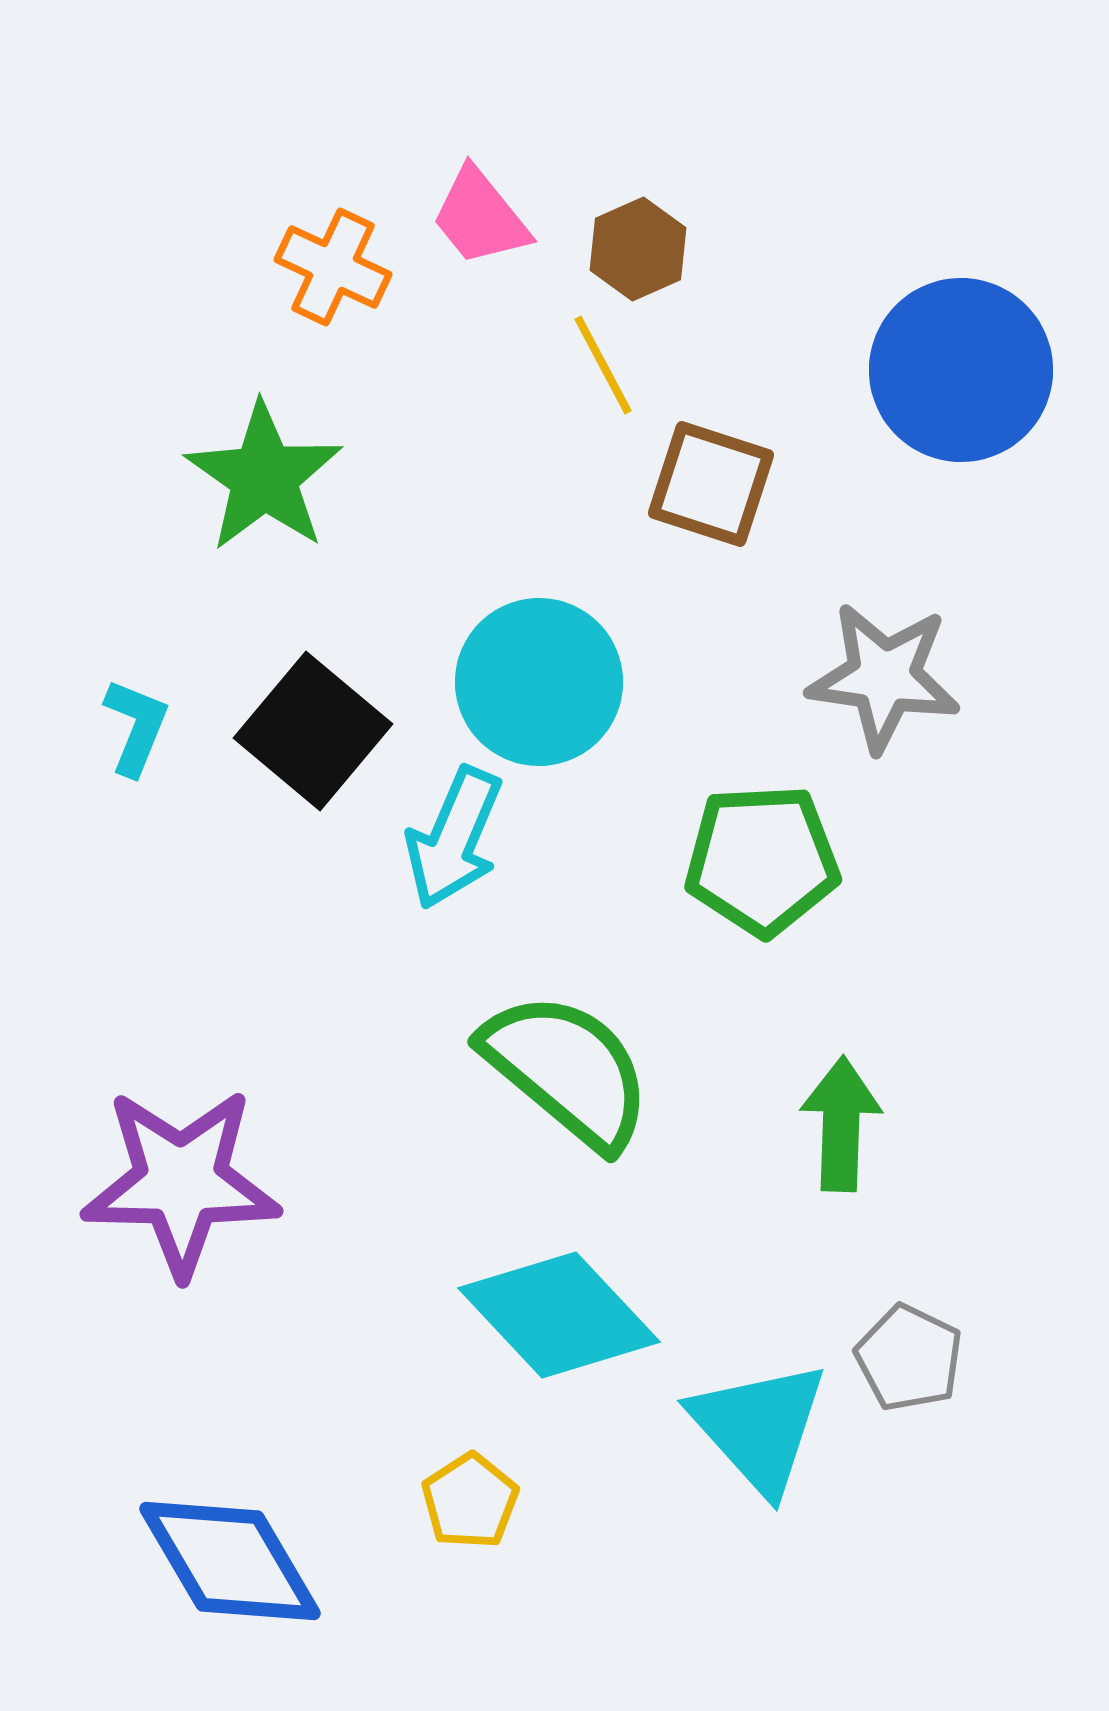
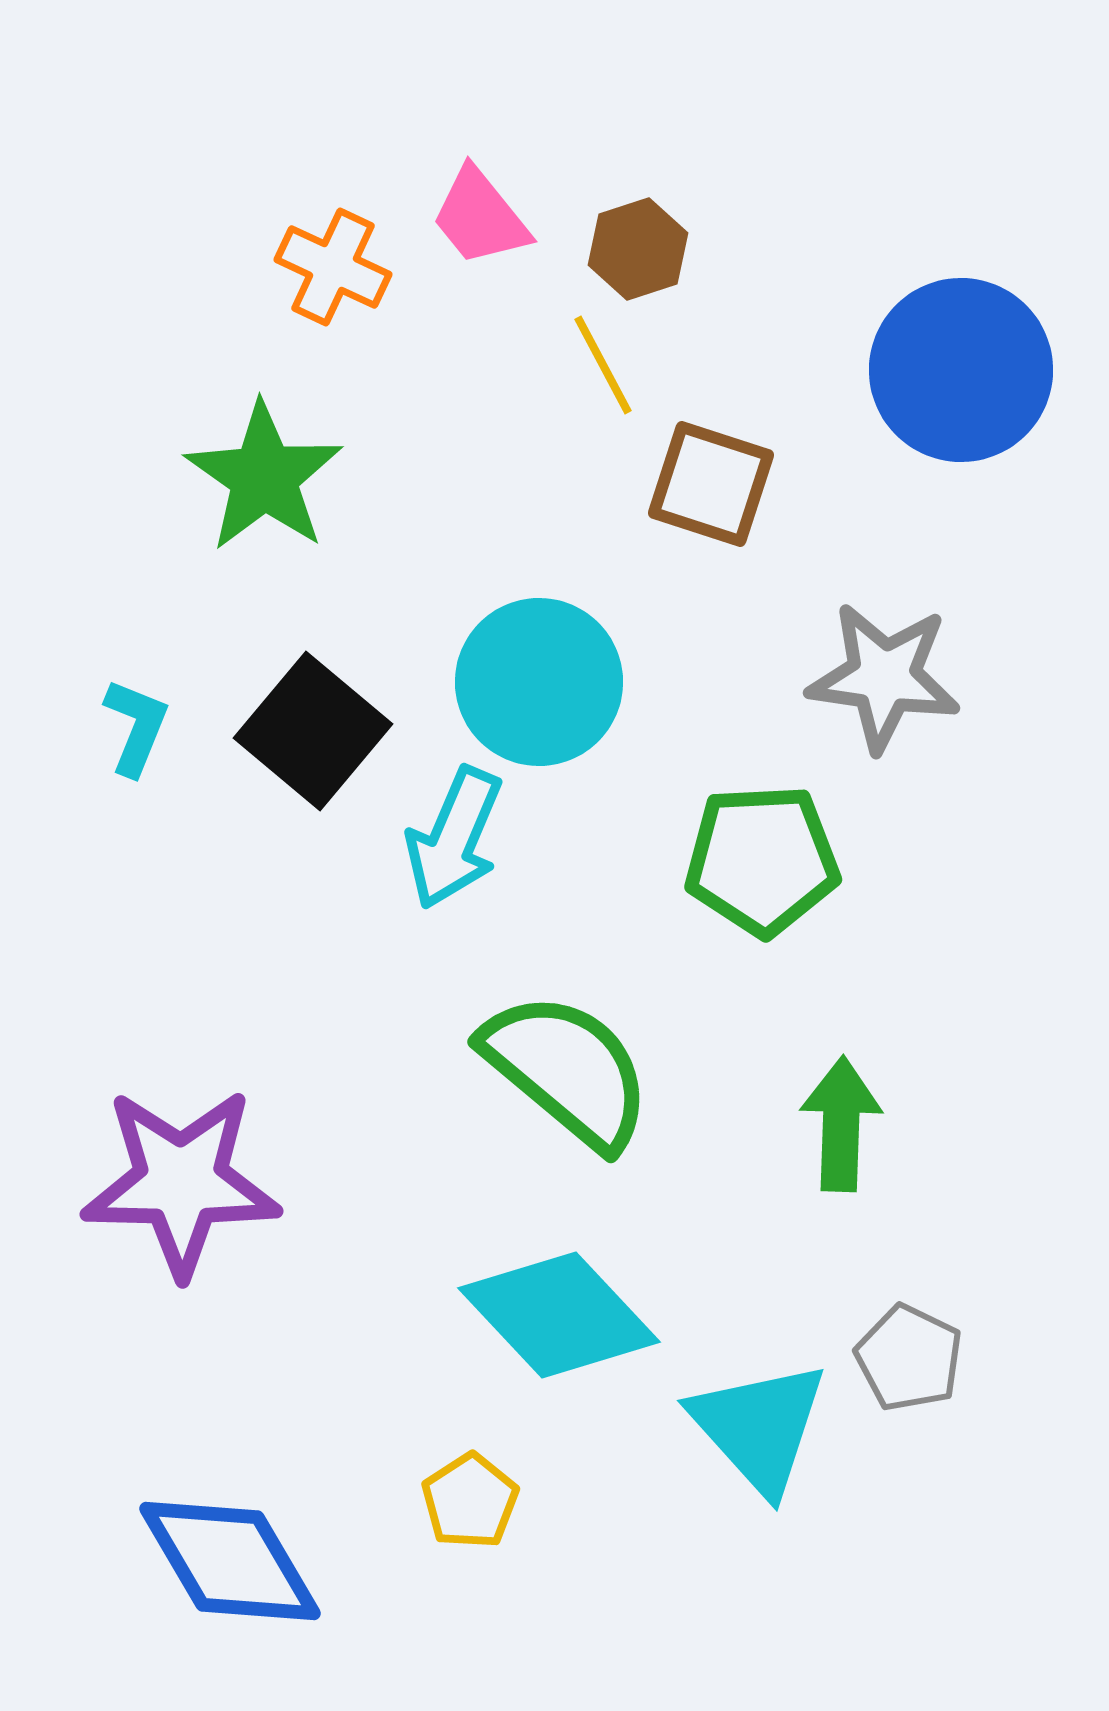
brown hexagon: rotated 6 degrees clockwise
